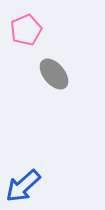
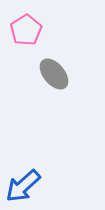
pink pentagon: rotated 8 degrees counterclockwise
